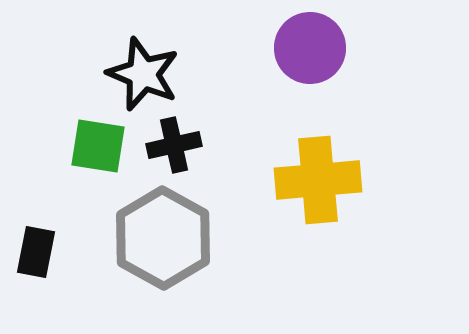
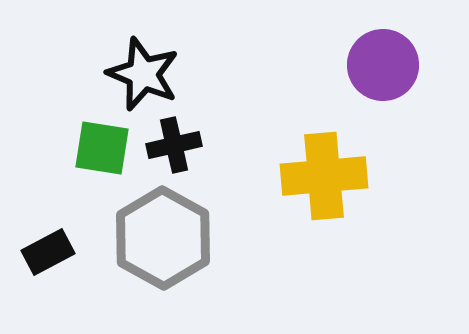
purple circle: moved 73 px right, 17 px down
green square: moved 4 px right, 2 px down
yellow cross: moved 6 px right, 4 px up
black rectangle: moved 12 px right; rotated 51 degrees clockwise
